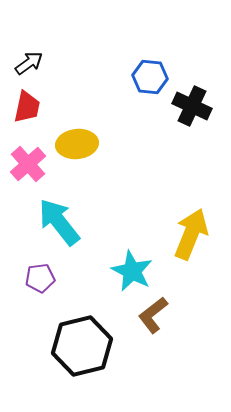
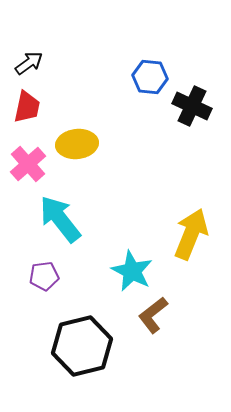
cyan arrow: moved 1 px right, 3 px up
purple pentagon: moved 4 px right, 2 px up
